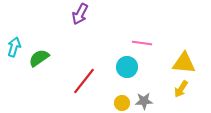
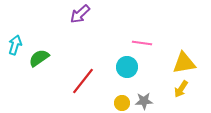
purple arrow: rotated 20 degrees clockwise
cyan arrow: moved 1 px right, 2 px up
yellow triangle: rotated 15 degrees counterclockwise
red line: moved 1 px left
